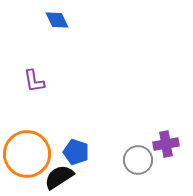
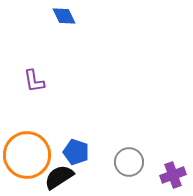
blue diamond: moved 7 px right, 4 px up
purple cross: moved 7 px right, 31 px down; rotated 10 degrees counterclockwise
orange circle: moved 1 px down
gray circle: moved 9 px left, 2 px down
